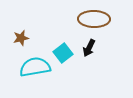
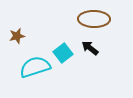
brown star: moved 4 px left, 2 px up
black arrow: moved 1 px right; rotated 102 degrees clockwise
cyan semicircle: rotated 8 degrees counterclockwise
